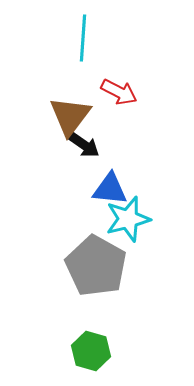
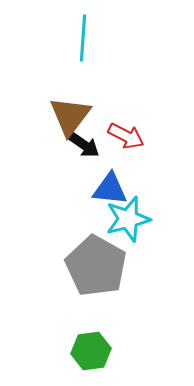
red arrow: moved 7 px right, 44 px down
green hexagon: rotated 24 degrees counterclockwise
